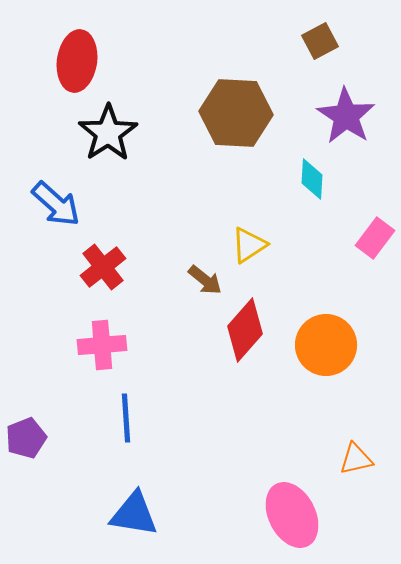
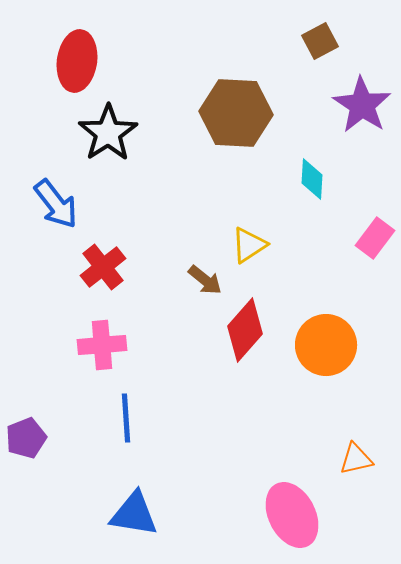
purple star: moved 16 px right, 11 px up
blue arrow: rotated 10 degrees clockwise
